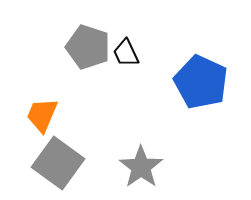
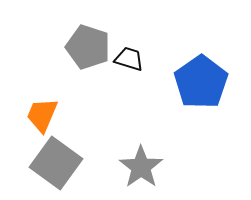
black trapezoid: moved 3 px right, 6 px down; rotated 132 degrees clockwise
blue pentagon: rotated 12 degrees clockwise
gray square: moved 2 px left
